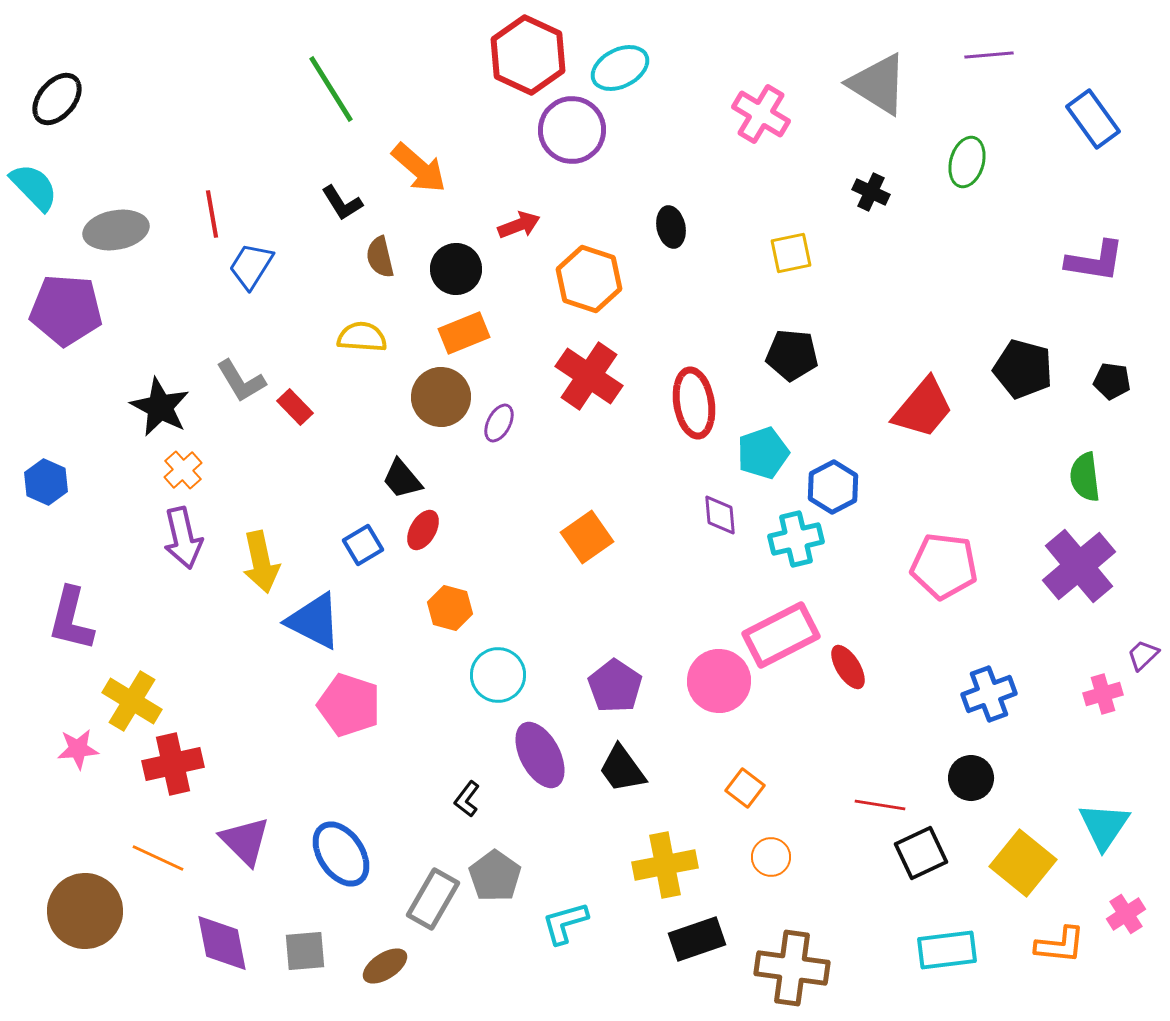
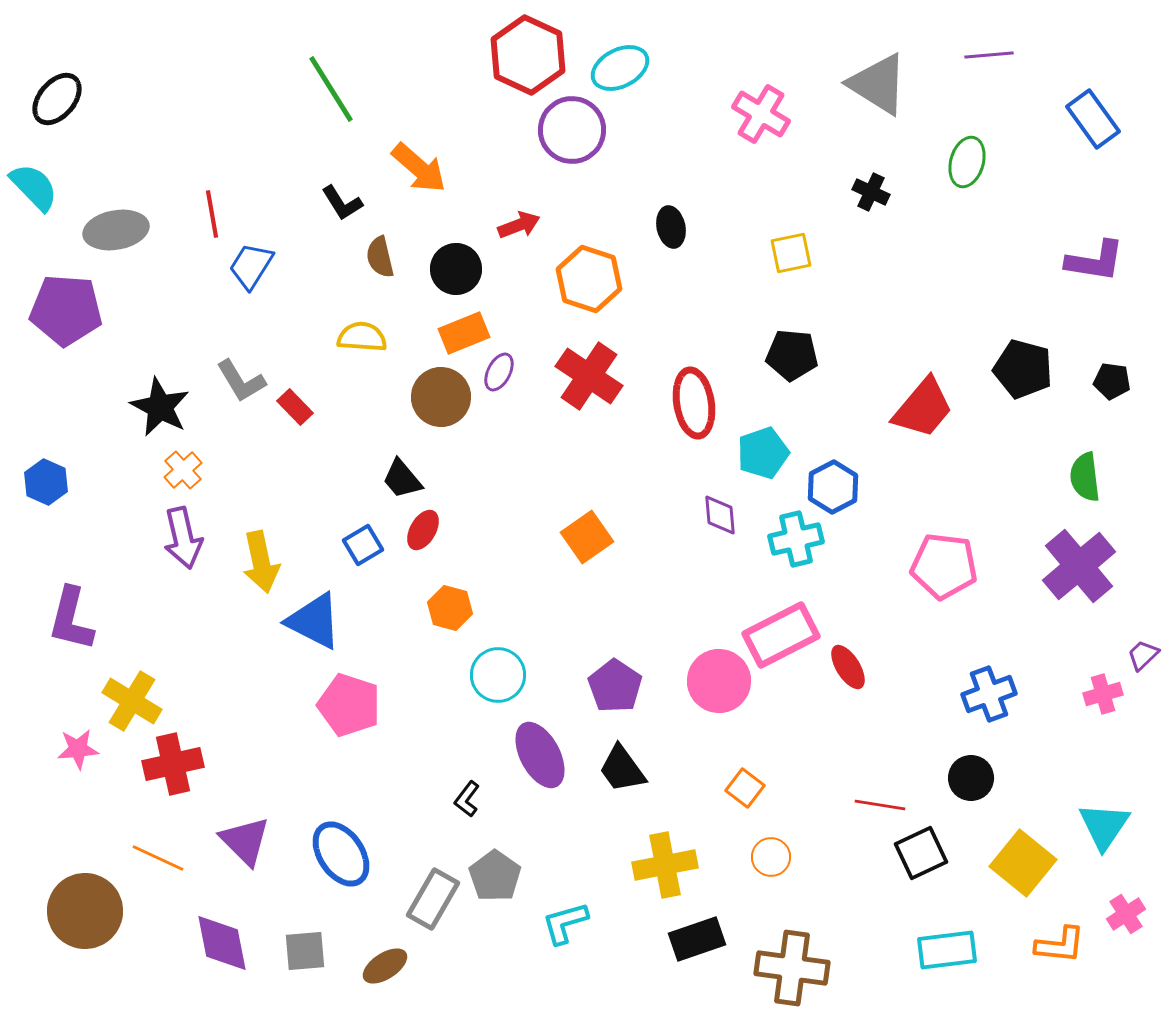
purple ellipse at (499, 423): moved 51 px up
